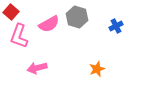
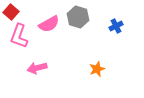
gray hexagon: moved 1 px right
